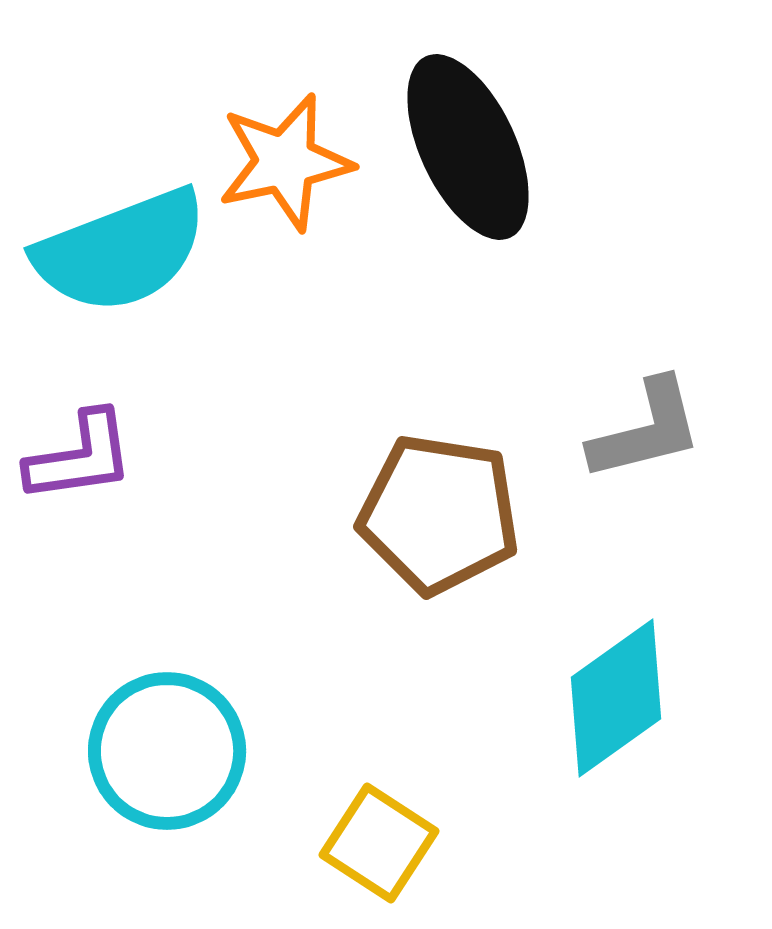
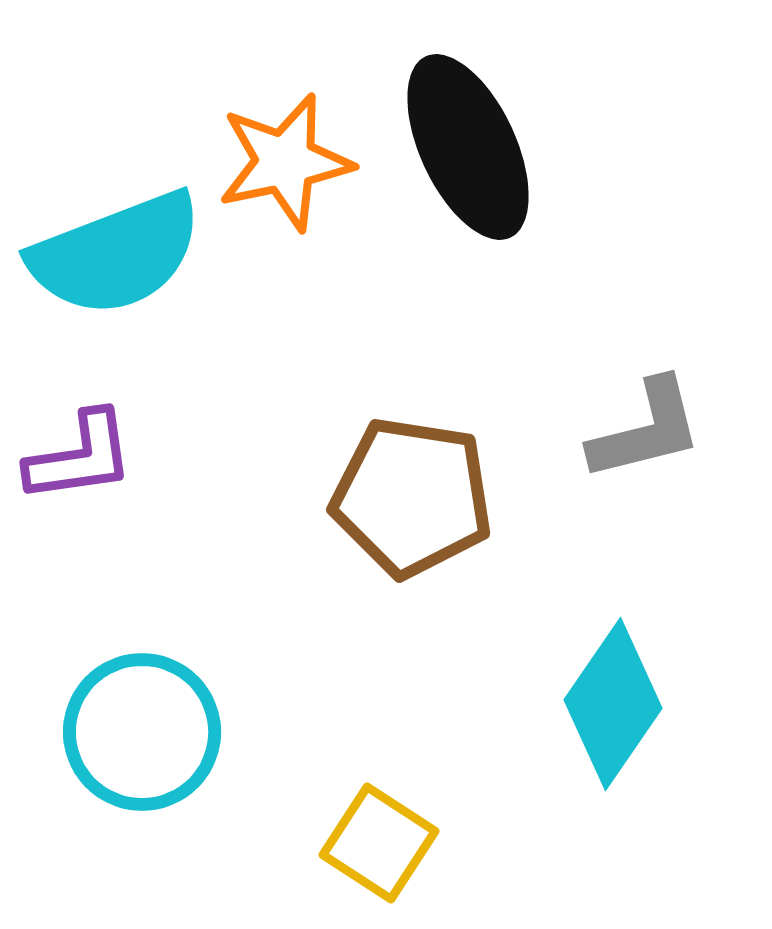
cyan semicircle: moved 5 px left, 3 px down
brown pentagon: moved 27 px left, 17 px up
cyan diamond: moved 3 px left, 6 px down; rotated 20 degrees counterclockwise
cyan circle: moved 25 px left, 19 px up
